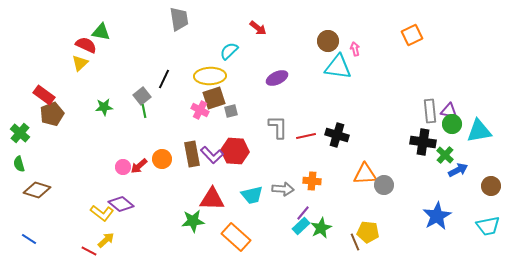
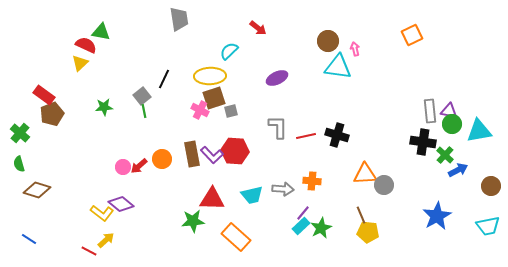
brown line at (355, 242): moved 6 px right, 27 px up
